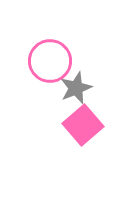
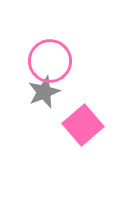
gray star: moved 32 px left, 4 px down
